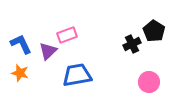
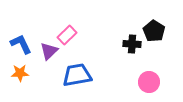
pink rectangle: rotated 24 degrees counterclockwise
black cross: rotated 30 degrees clockwise
purple triangle: moved 1 px right
orange star: rotated 18 degrees counterclockwise
